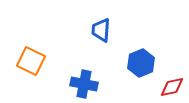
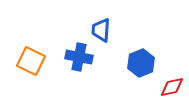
blue cross: moved 5 px left, 27 px up
